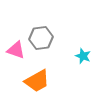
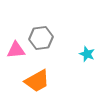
pink triangle: rotated 24 degrees counterclockwise
cyan star: moved 4 px right, 2 px up
